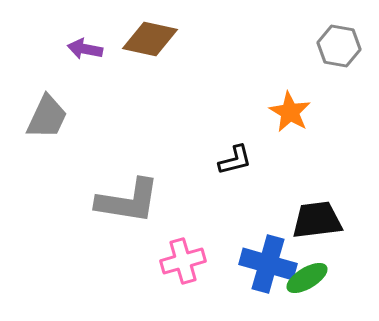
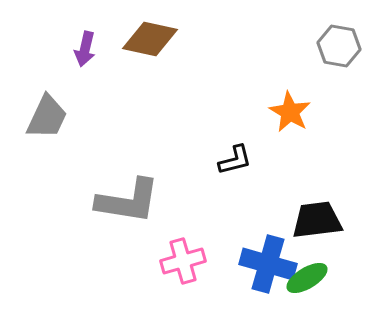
purple arrow: rotated 88 degrees counterclockwise
